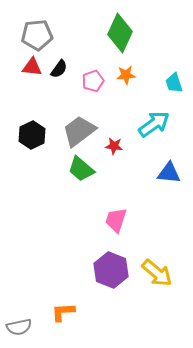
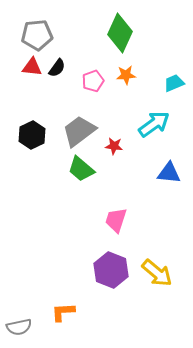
black semicircle: moved 2 px left, 1 px up
cyan trapezoid: rotated 85 degrees clockwise
